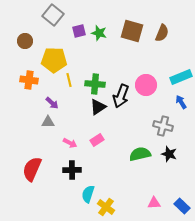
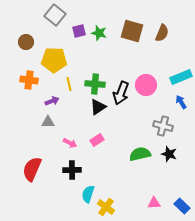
gray square: moved 2 px right
brown circle: moved 1 px right, 1 px down
yellow line: moved 4 px down
black arrow: moved 3 px up
purple arrow: moved 2 px up; rotated 64 degrees counterclockwise
